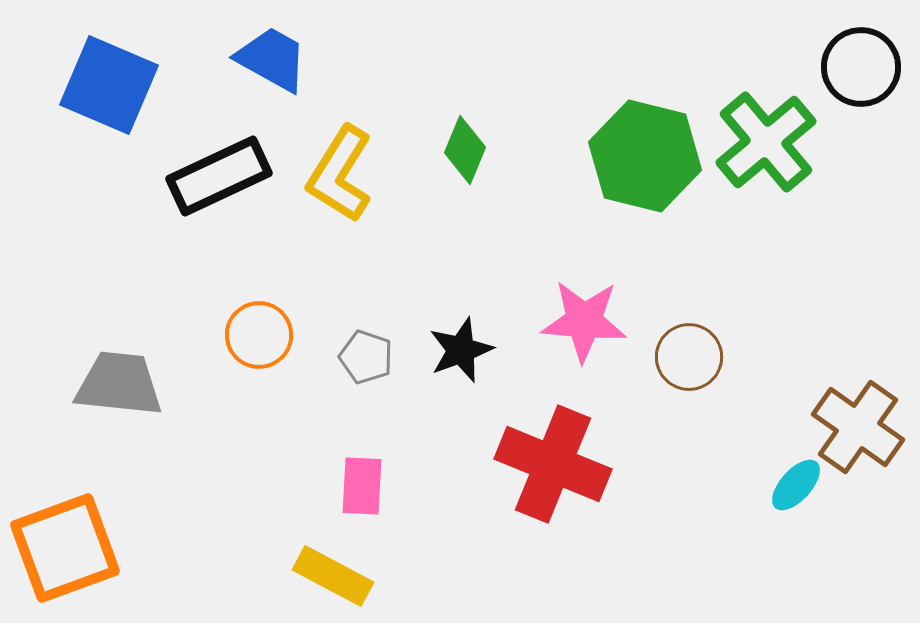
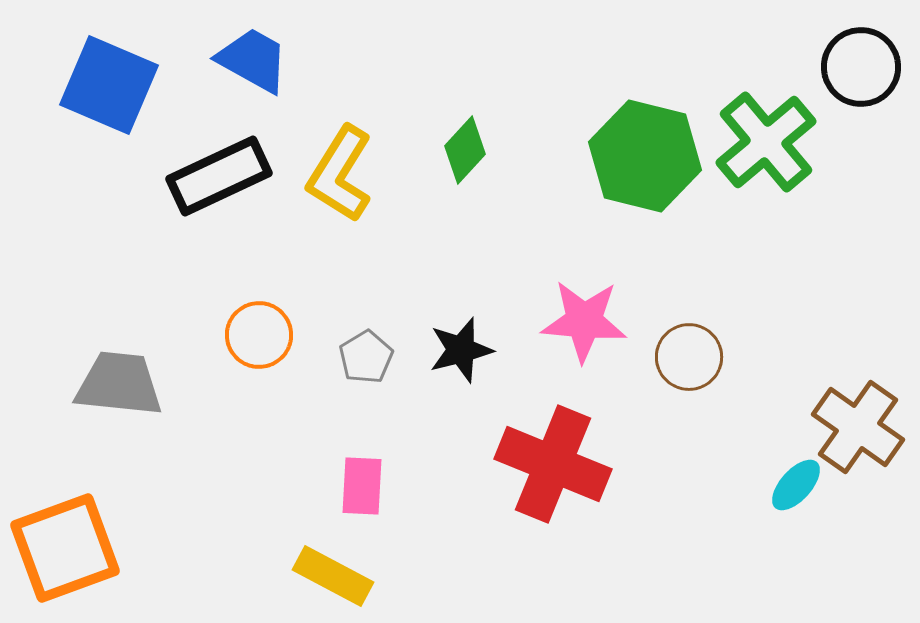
blue trapezoid: moved 19 px left, 1 px down
green diamond: rotated 20 degrees clockwise
black star: rotated 6 degrees clockwise
gray pentagon: rotated 22 degrees clockwise
